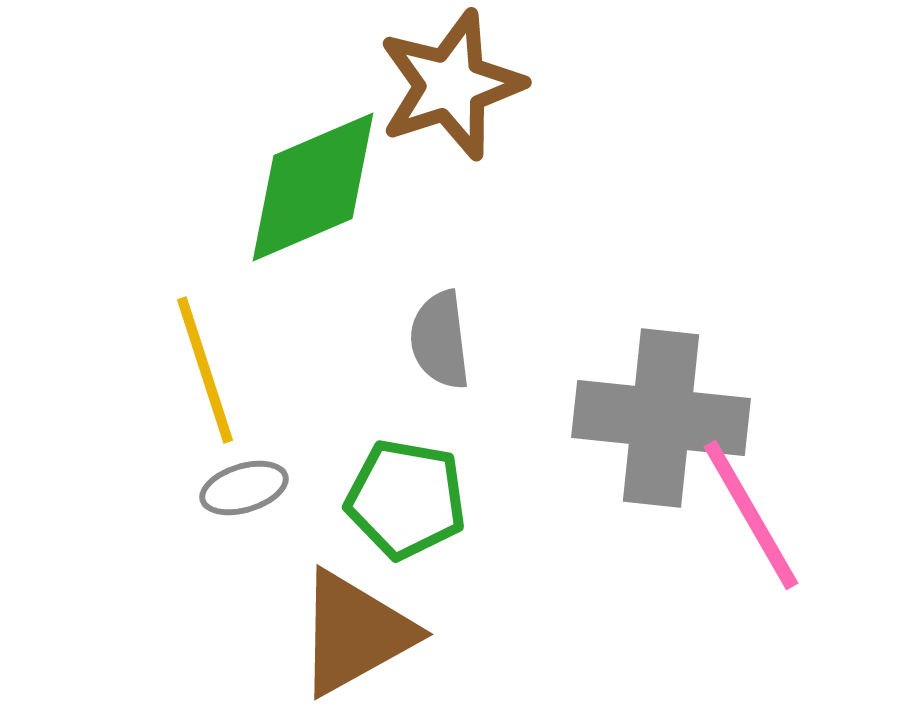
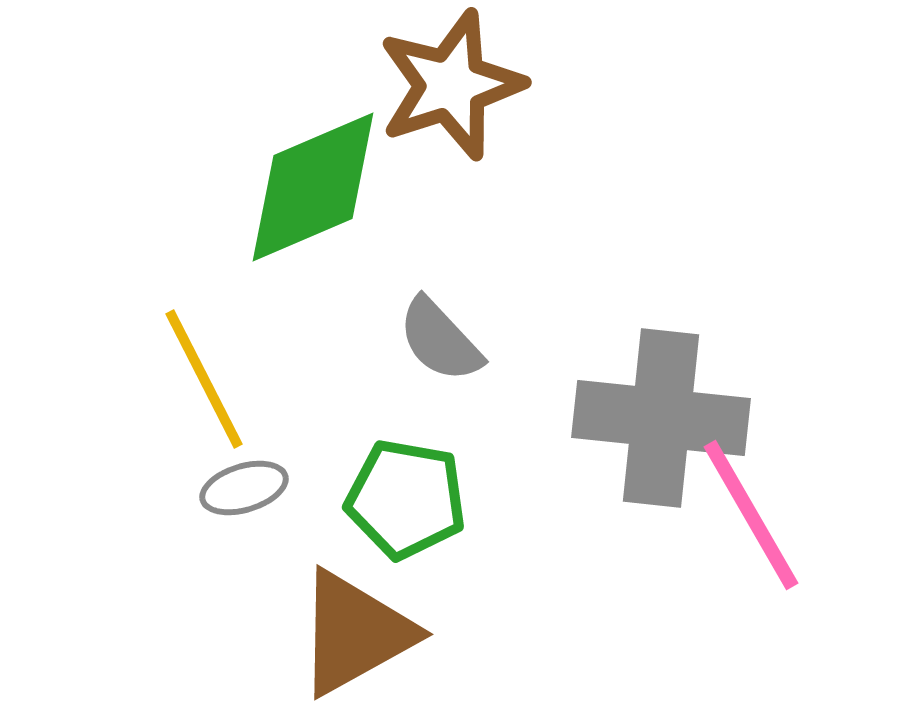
gray semicircle: rotated 36 degrees counterclockwise
yellow line: moved 1 px left, 9 px down; rotated 9 degrees counterclockwise
